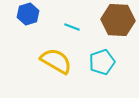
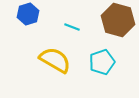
brown hexagon: rotated 12 degrees clockwise
yellow semicircle: moved 1 px left, 1 px up
